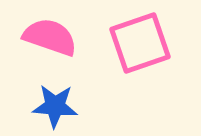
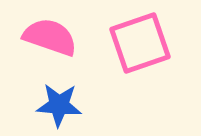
blue star: moved 4 px right, 1 px up
